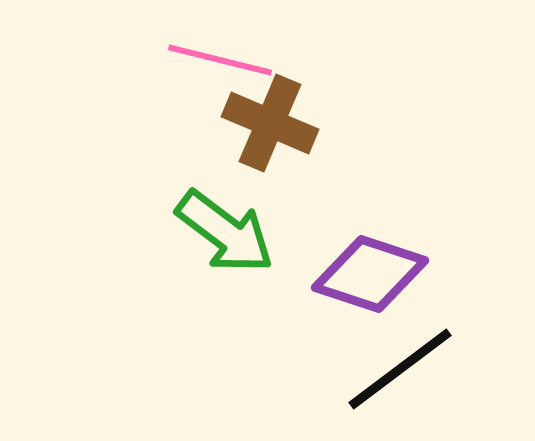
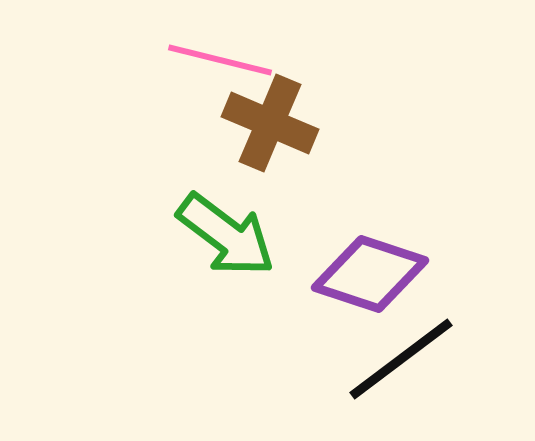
green arrow: moved 1 px right, 3 px down
black line: moved 1 px right, 10 px up
